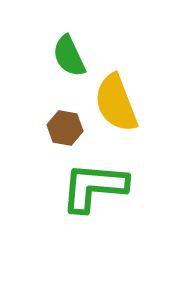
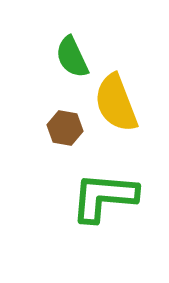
green semicircle: moved 3 px right, 1 px down
green L-shape: moved 10 px right, 10 px down
